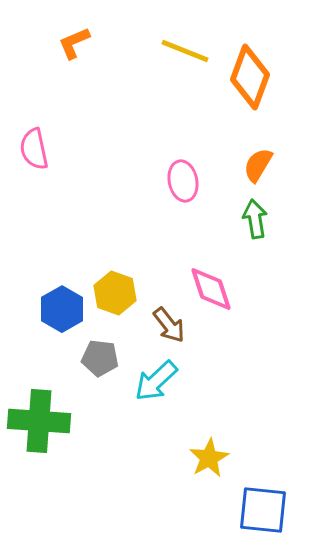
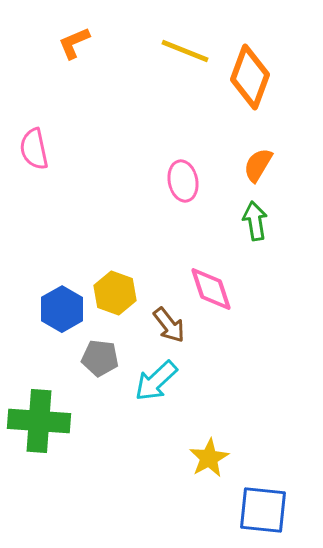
green arrow: moved 2 px down
